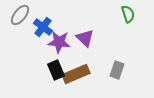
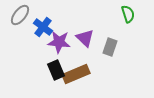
gray rectangle: moved 7 px left, 23 px up
